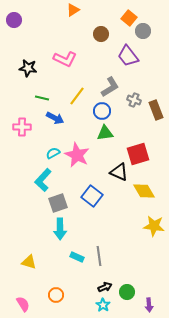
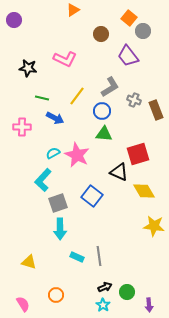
green triangle: moved 1 px left, 1 px down; rotated 12 degrees clockwise
